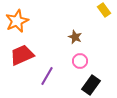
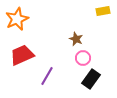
yellow rectangle: moved 1 px left, 1 px down; rotated 64 degrees counterclockwise
orange star: moved 2 px up
brown star: moved 1 px right, 2 px down
pink circle: moved 3 px right, 3 px up
black rectangle: moved 6 px up
